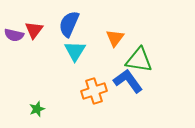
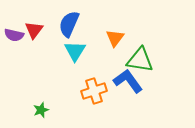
green triangle: moved 1 px right
green star: moved 4 px right, 1 px down
